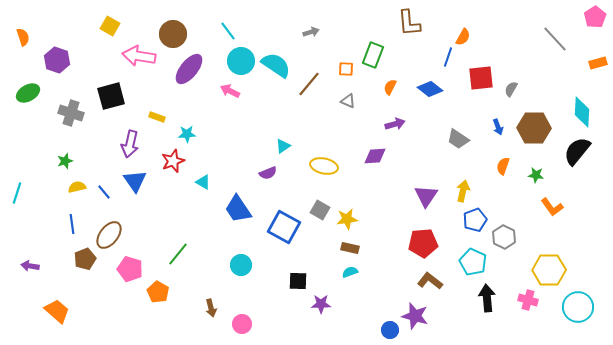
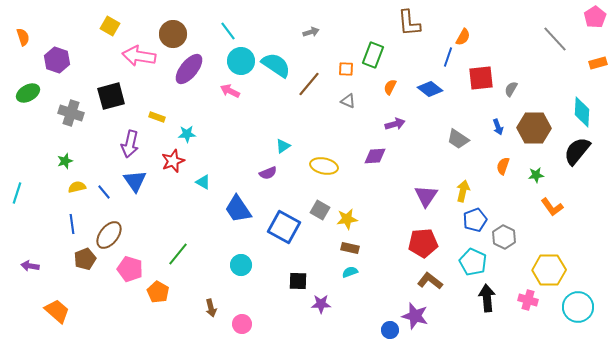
green star at (536, 175): rotated 14 degrees counterclockwise
